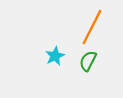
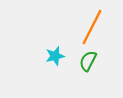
cyan star: rotated 12 degrees clockwise
